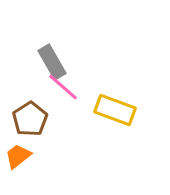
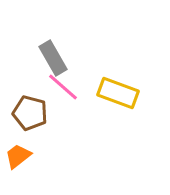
gray rectangle: moved 1 px right, 4 px up
yellow rectangle: moved 3 px right, 17 px up
brown pentagon: moved 6 px up; rotated 24 degrees counterclockwise
